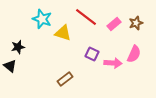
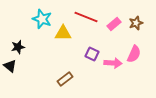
red line: rotated 15 degrees counterclockwise
yellow triangle: rotated 18 degrees counterclockwise
